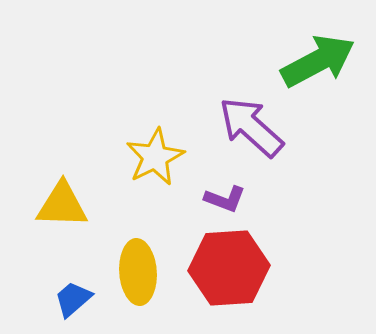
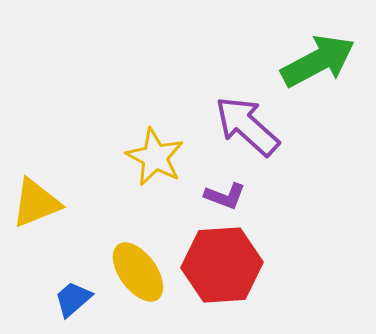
purple arrow: moved 4 px left, 1 px up
yellow star: rotated 18 degrees counterclockwise
purple L-shape: moved 3 px up
yellow triangle: moved 26 px left, 2 px up; rotated 24 degrees counterclockwise
red hexagon: moved 7 px left, 3 px up
yellow ellipse: rotated 32 degrees counterclockwise
